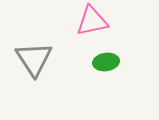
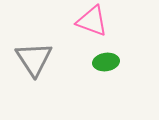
pink triangle: rotated 32 degrees clockwise
